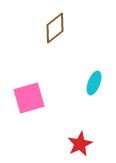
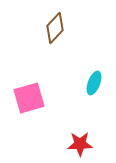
brown diamond: rotated 8 degrees counterclockwise
red star: rotated 25 degrees clockwise
